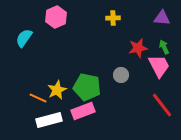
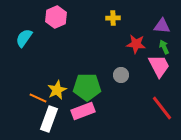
purple triangle: moved 8 px down
red star: moved 2 px left, 4 px up; rotated 18 degrees clockwise
green pentagon: rotated 12 degrees counterclockwise
red line: moved 3 px down
white rectangle: moved 1 px up; rotated 55 degrees counterclockwise
